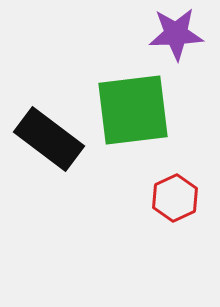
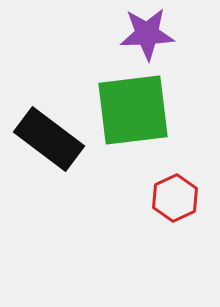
purple star: moved 29 px left
